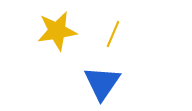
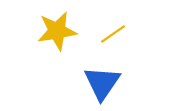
yellow line: rotated 32 degrees clockwise
